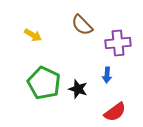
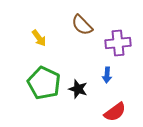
yellow arrow: moved 6 px right, 3 px down; rotated 24 degrees clockwise
